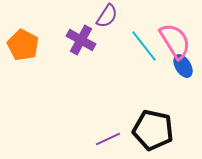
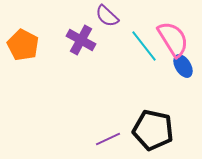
purple semicircle: rotated 100 degrees clockwise
pink semicircle: moved 2 px left, 2 px up
